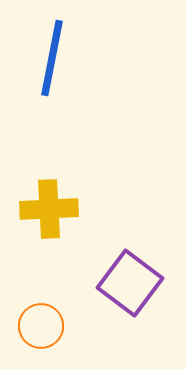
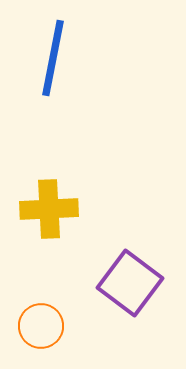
blue line: moved 1 px right
